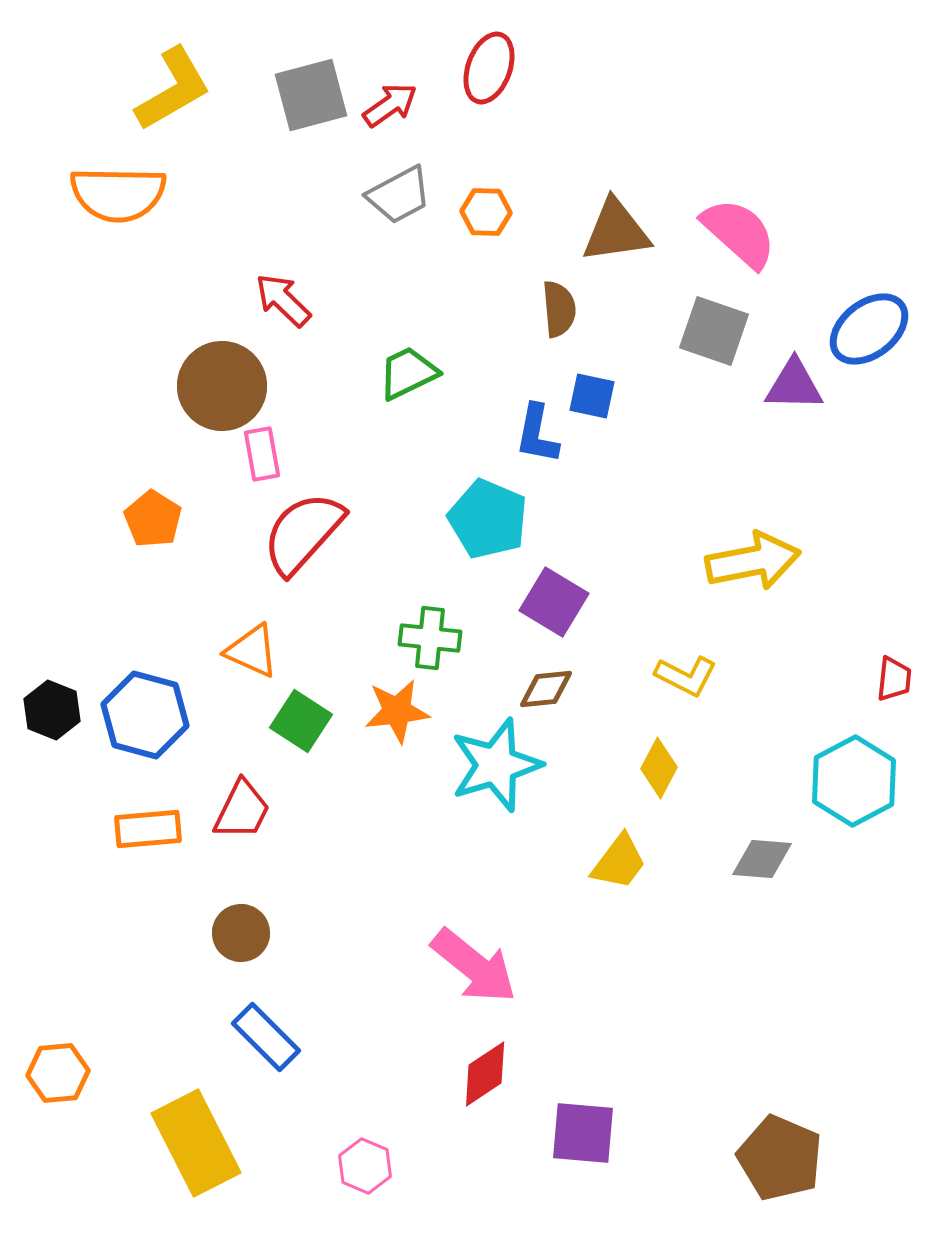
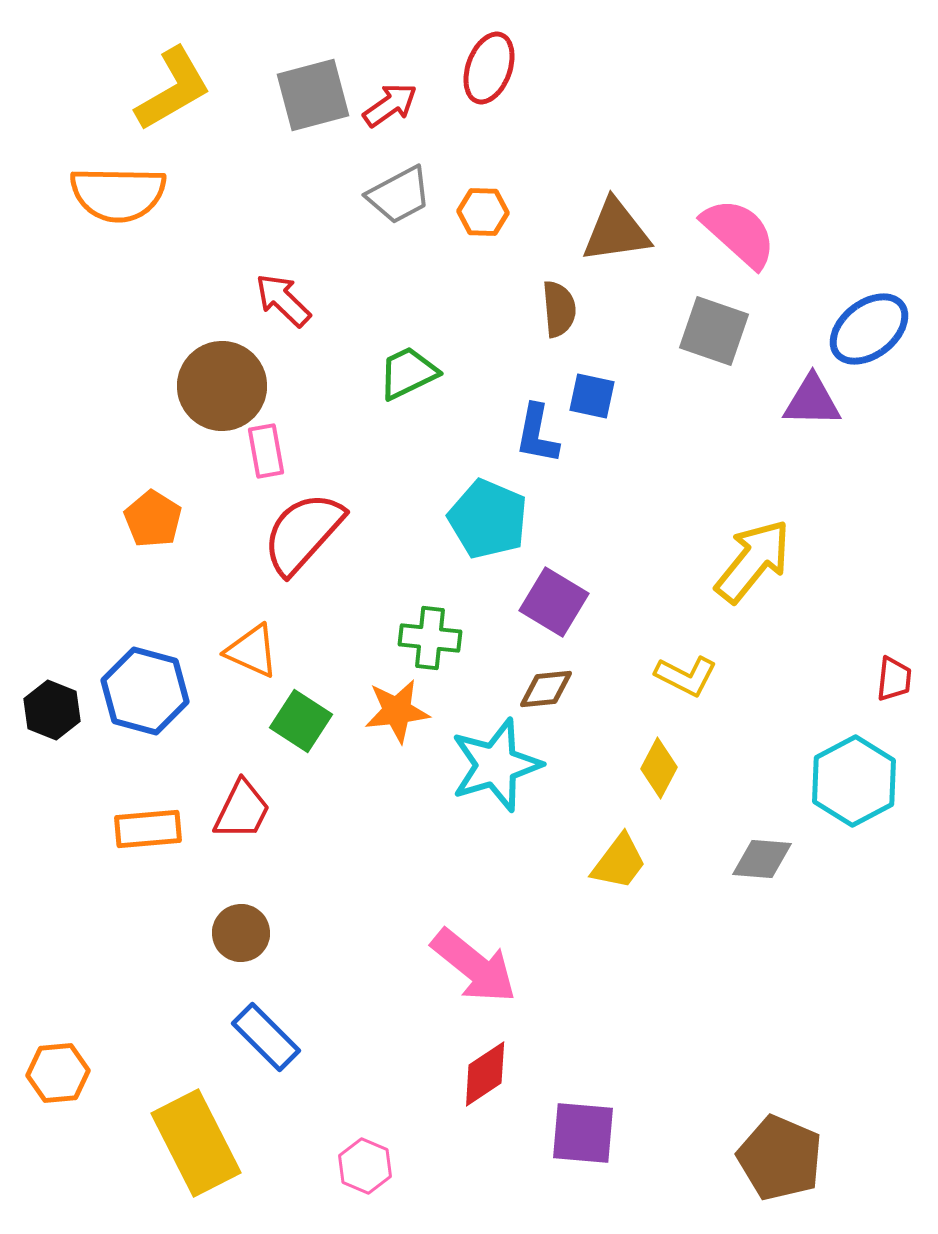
gray square at (311, 95): moved 2 px right
orange hexagon at (486, 212): moved 3 px left
purple triangle at (794, 385): moved 18 px right, 16 px down
pink rectangle at (262, 454): moved 4 px right, 3 px up
yellow arrow at (753, 561): rotated 40 degrees counterclockwise
blue hexagon at (145, 715): moved 24 px up
